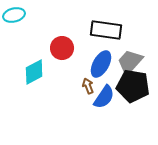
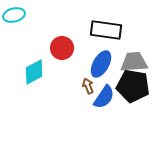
gray trapezoid: moved 4 px right; rotated 44 degrees clockwise
